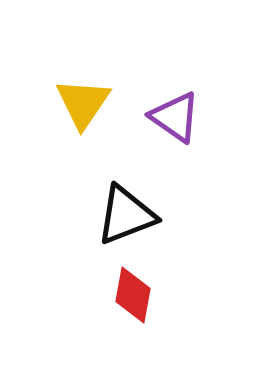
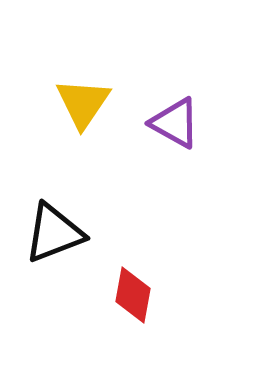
purple triangle: moved 6 px down; rotated 6 degrees counterclockwise
black triangle: moved 72 px left, 18 px down
